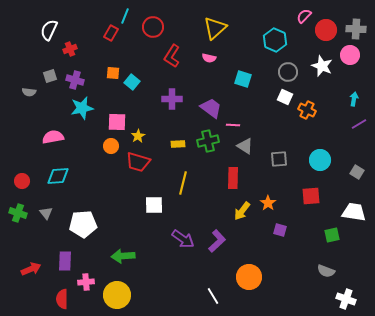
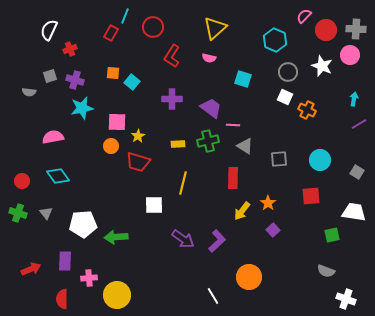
cyan diamond at (58, 176): rotated 60 degrees clockwise
purple square at (280, 230): moved 7 px left; rotated 32 degrees clockwise
green arrow at (123, 256): moved 7 px left, 19 px up
pink cross at (86, 282): moved 3 px right, 4 px up
